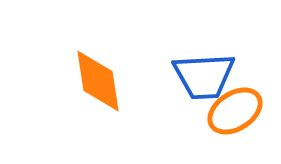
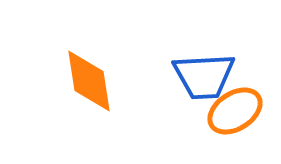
orange diamond: moved 9 px left
